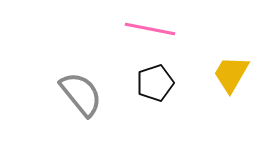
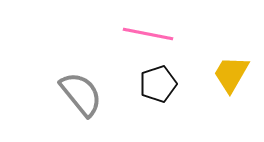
pink line: moved 2 px left, 5 px down
black pentagon: moved 3 px right, 1 px down
